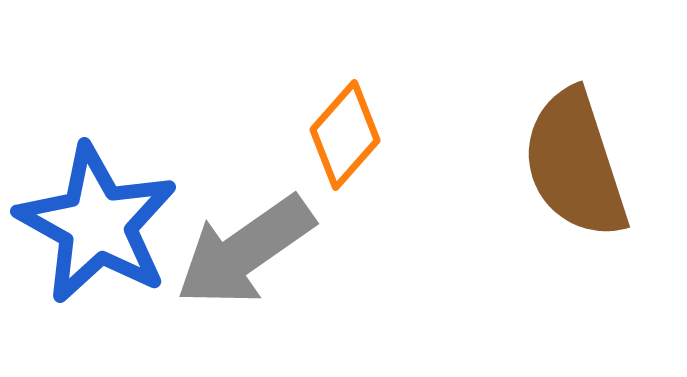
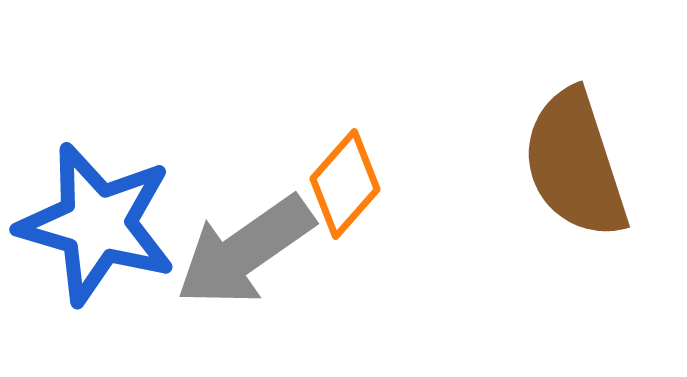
orange diamond: moved 49 px down
blue star: rotated 13 degrees counterclockwise
